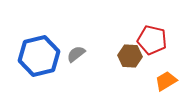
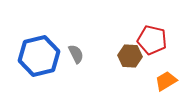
gray semicircle: rotated 102 degrees clockwise
